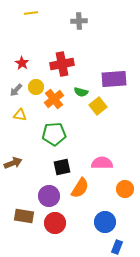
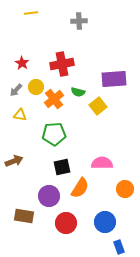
green semicircle: moved 3 px left
brown arrow: moved 1 px right, 2 px up
red circle: moved 11 px right
blue rectangle: moved 2 px right; rotated 40 degrees counterclockwise
